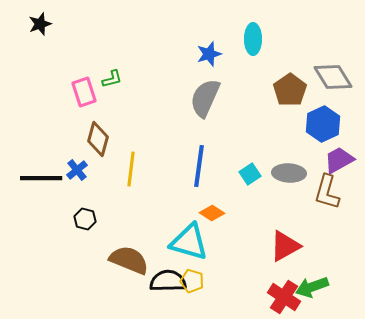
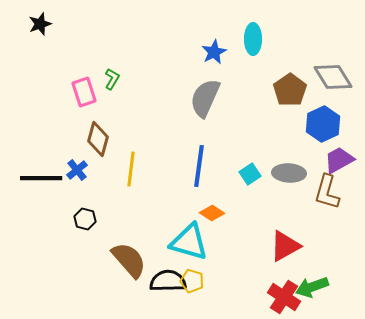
blue star: moved 5 px right, 2 px up; rotated 10 degrees counterclockwise
green L-shape: rotated 45 degrees counterclockwise
brown semicircle: rotated 27 degrees clockwise
